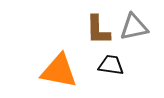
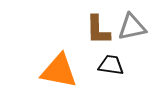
gray triangle: moved 2 px left
